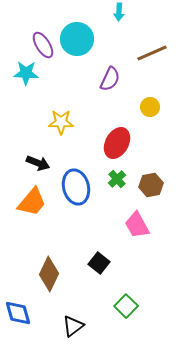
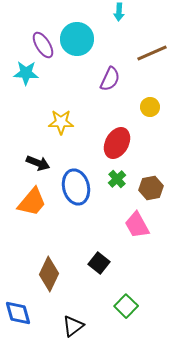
brown hexagon: moved 3 px down
